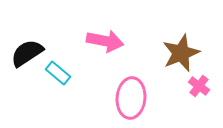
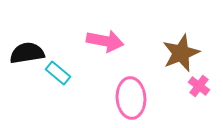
black semicircle: rotated 24 degrees clockwise
pink ellipse: rotated 9 degrees counterclockwise
